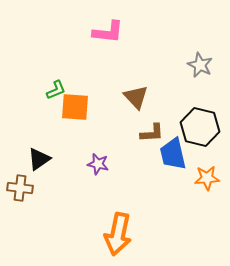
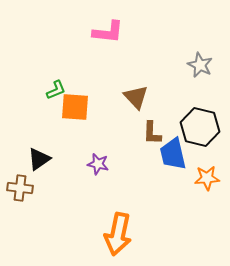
brown L-shape: rotated 95 degrees clockwise
